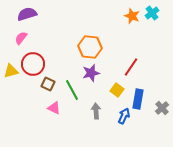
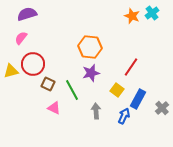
blue rectangle: rotated 18 degrees clockwise
